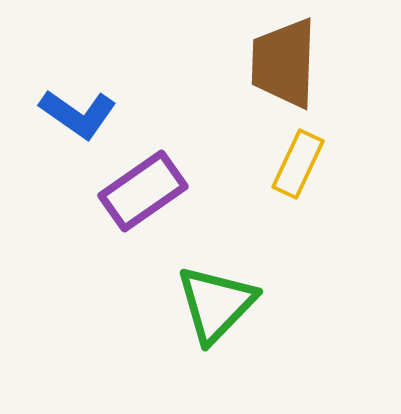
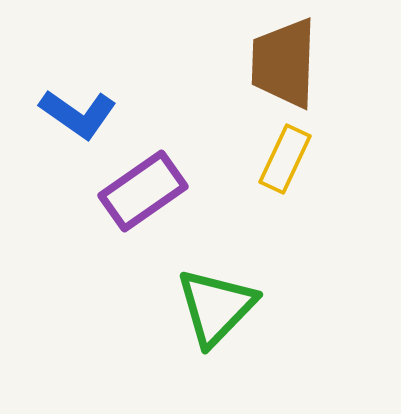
yellow rectangle: moved 13 px left, 5 px up
green triangle: moved 3 px down
